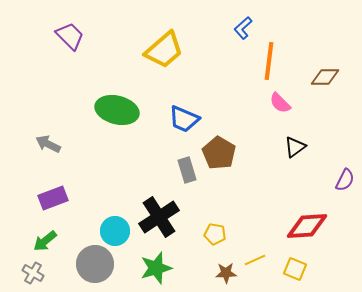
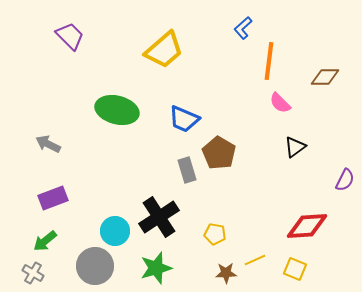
gray circle: moved 2 px down
